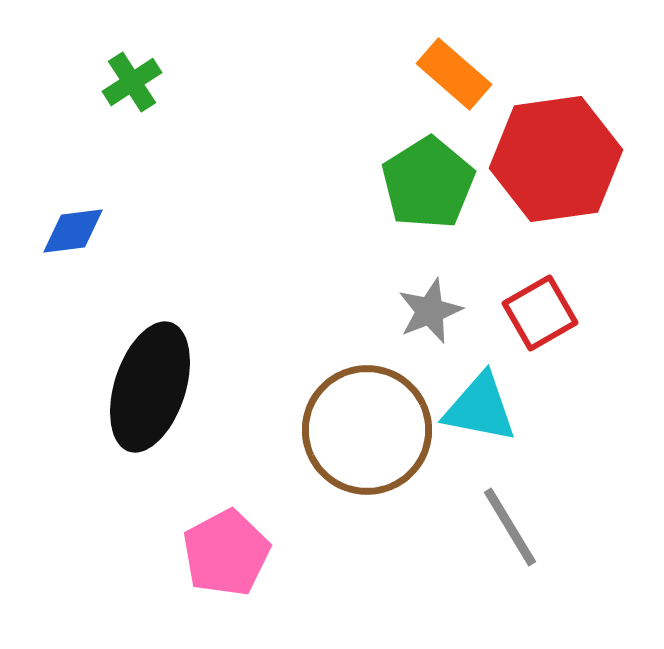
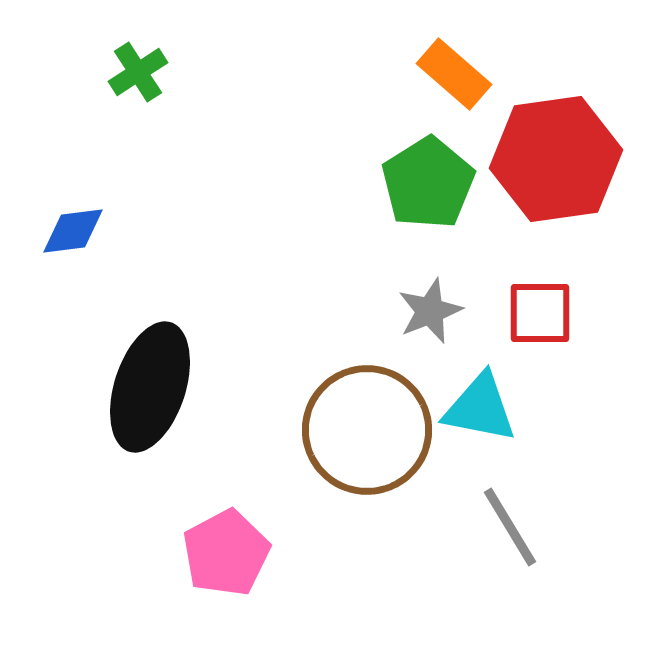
green cross: moved 6 px right, 10 px up
red square: rotated 30 degrees clockwise
